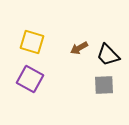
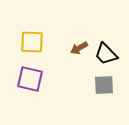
yellow square: rotated 15 degrees counterclockwise
black trapezoid: moved 2 px left, 1 px up
purple square: rotated 16 degrees counterclockwise
